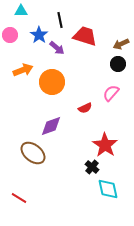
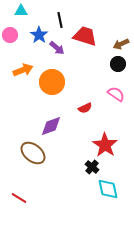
pink semicircle: moved 5 px right, 1 px down; rotated 84 degrees clockwise
